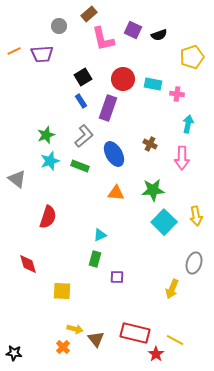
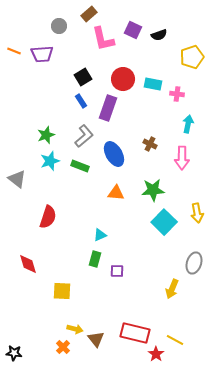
orange line at (14, 51): rotated 48 degrees clockwise
yellow arrow at (196, 216): moved 1 px right, 3 px up
purple square at (117, 277): moved 6 px up
